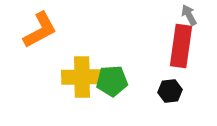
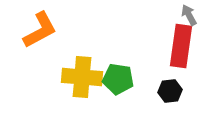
yellow cross: rotated 6 degrees clockwise
green pentagon: moved 6 px right, 2 px up; rotated 12 degrees clockwise
